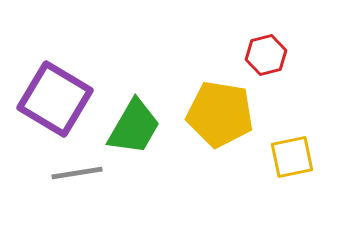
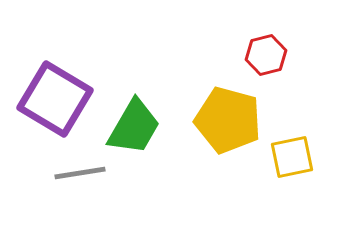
yellow pentagon: moved 8 px right, 6 px down; rotated 6 degrees clockwise
gray line: moved 3 px right
